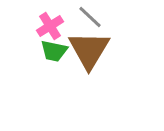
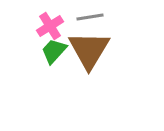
gray line: rotated 52 degrees counterclockwise
green trapezoid: rotated 120 degrees clockwise
